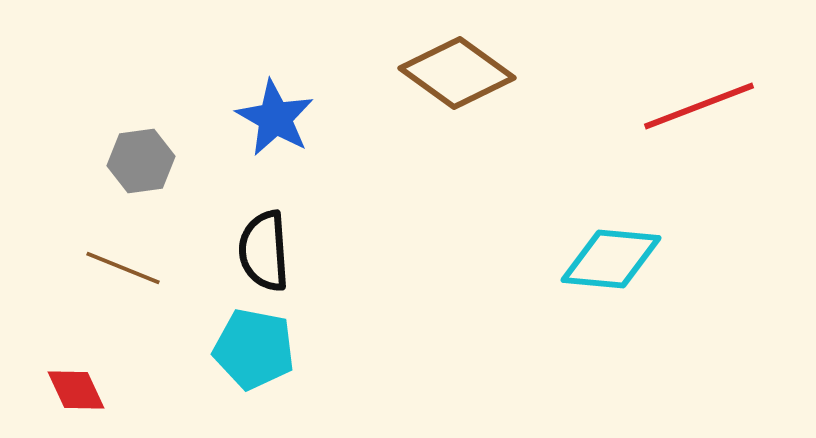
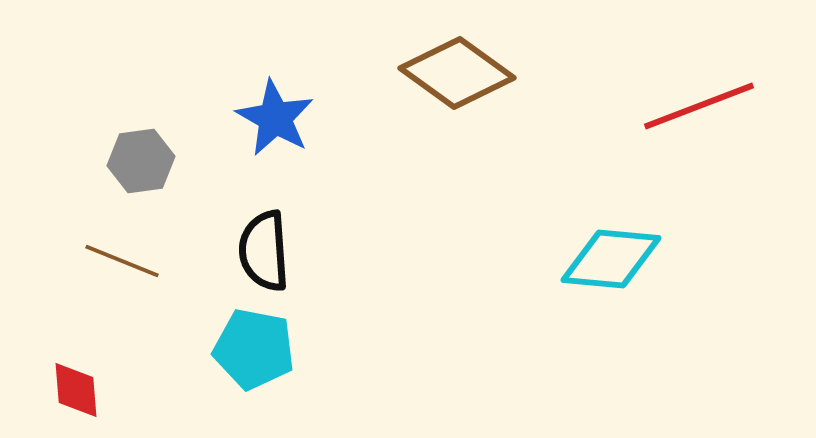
brown line: moved 1 px left, 7 px up
red diamond: rotated 20 degrees clockwise
